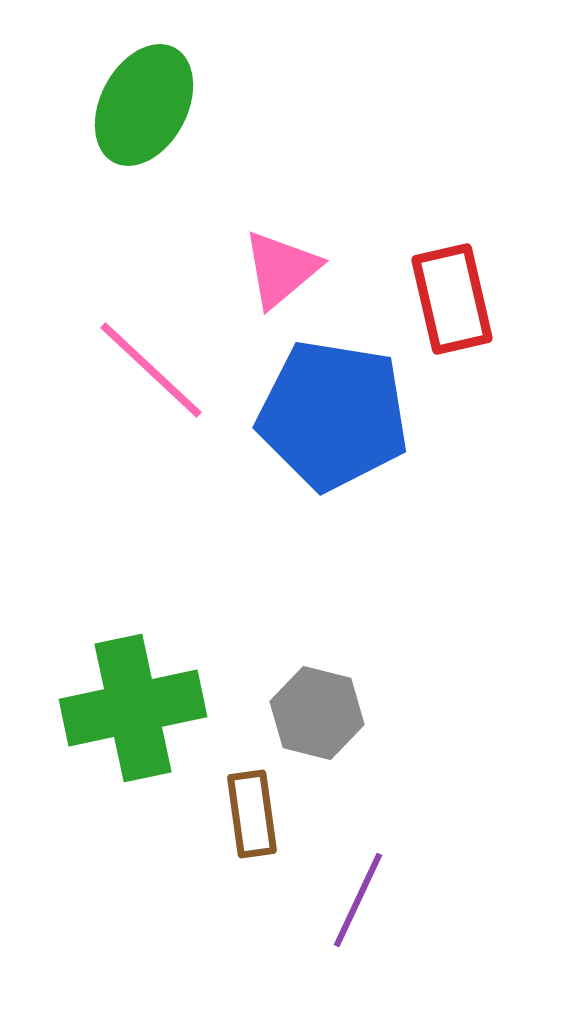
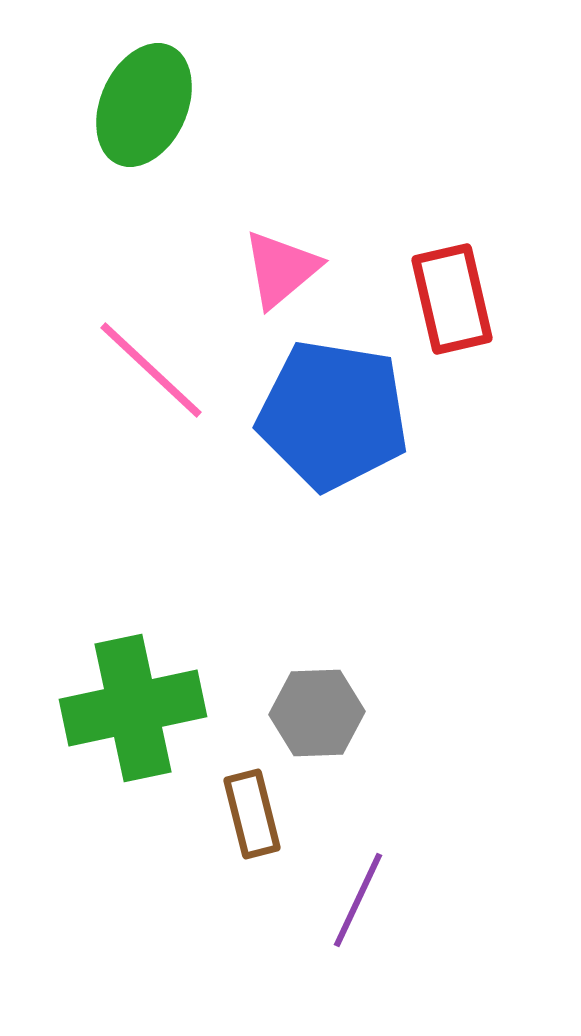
green ellipse: rotated 4 degrees counterclockwise
gray hexagon: rotated 16 degrees counterclockwise
brown rectangle: rotated 6 degrees counterclockwise
